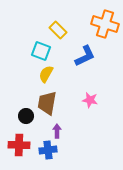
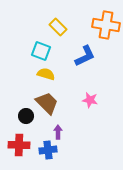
orange cross: moved 1 px right, 1 px down; rotated 8 degrees counterclockwise
yellow rectangle: moved 3 px up
yellow semicircle: rotated 78 degrees clockwise
brown trapezoid: rotated 125 degrees clockwise
purple arrow: moved 1 px right, 1 px down
